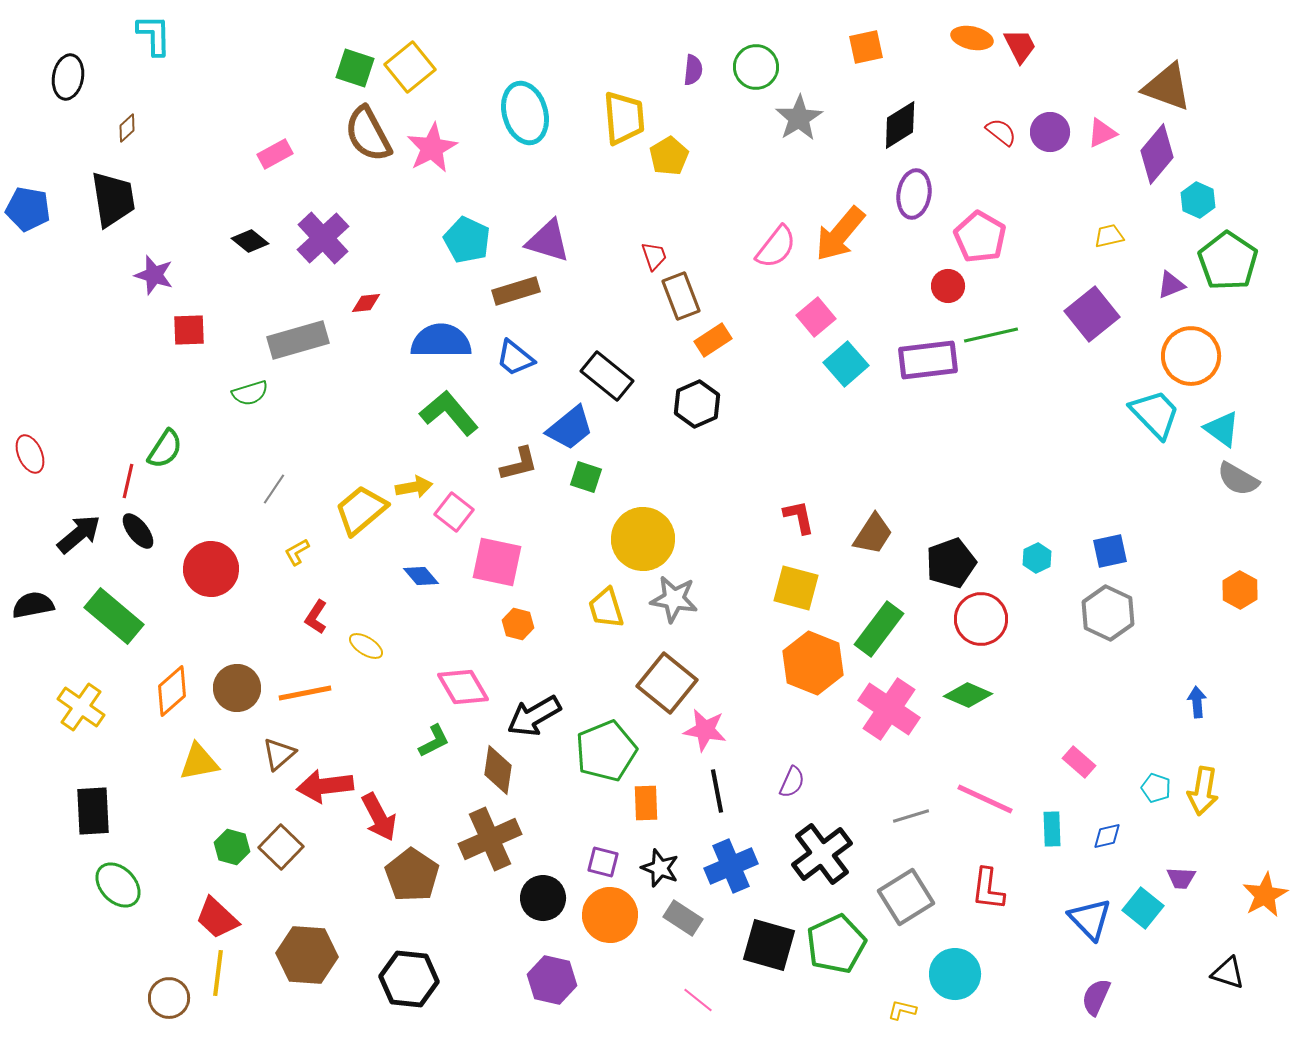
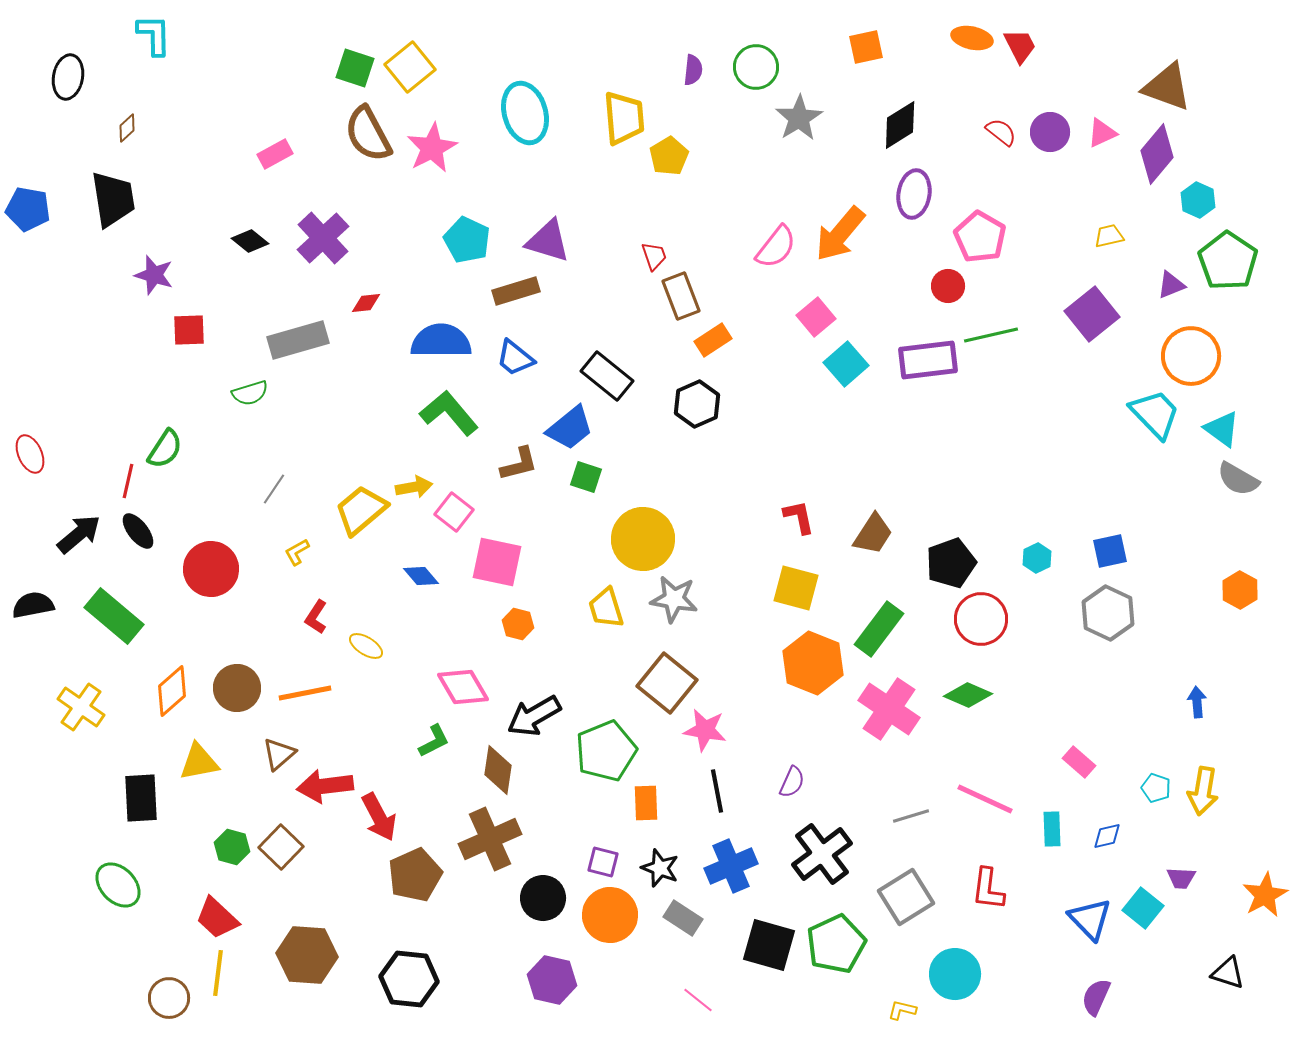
black rectangle at (93, 811): moved 48 px right, 13 px up
brown pentagon at (412, 875): moved 3 px right; rotated 14 degrees clockwise
